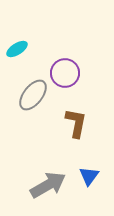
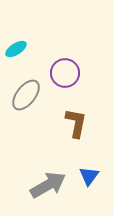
cyan ellipse: moved 1 px left
gray ellipse: moved 7 px left
